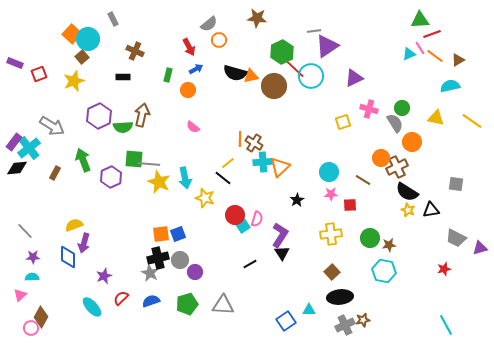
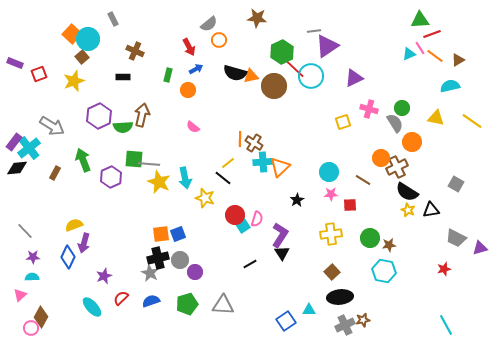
gray square at (456, 184): rotated 21 degrees clockwise
blue diamond at (68, 257): rotated 25 degrees clockwise
